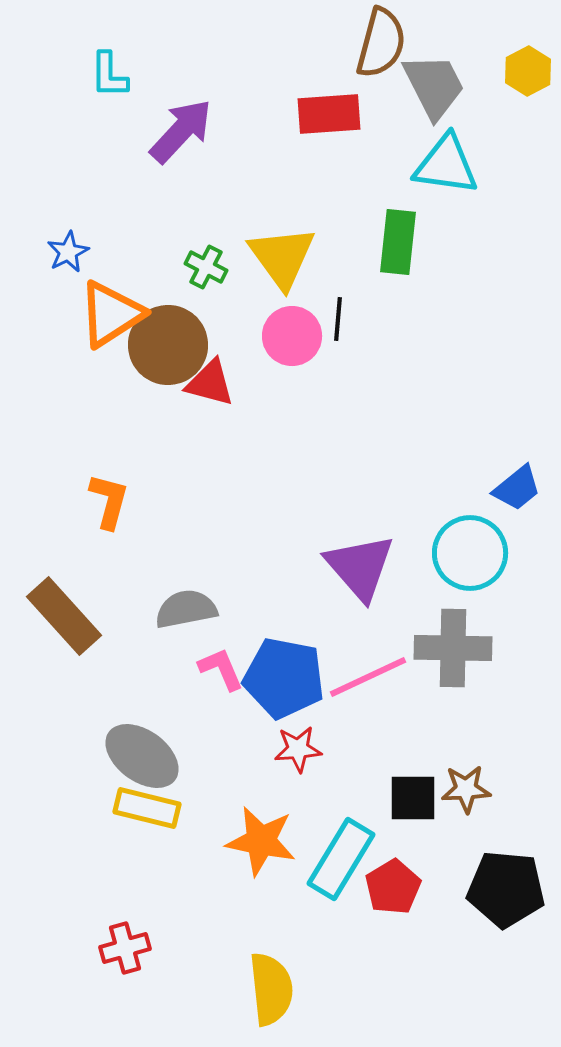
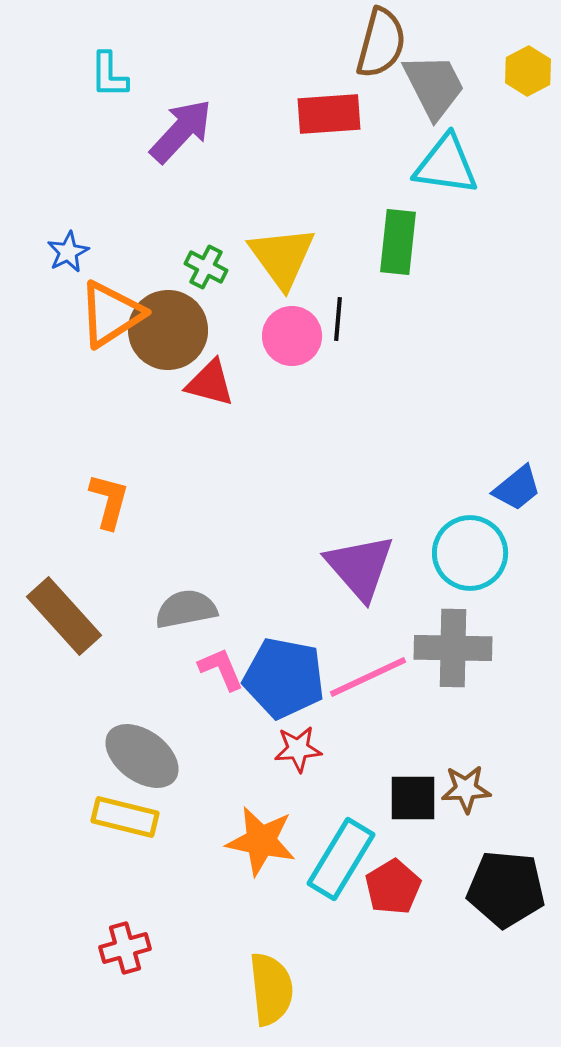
brown circle: moved 15 px up
yellow rectangle: moved 22 px left, 9 px down
